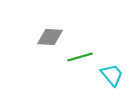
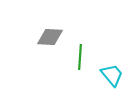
green line: rotated 70 degrees counterclockwise
